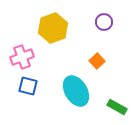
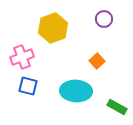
purple circle: moved 3 px up
cyan ellipse: rotated 56 degrees counterclockwise
